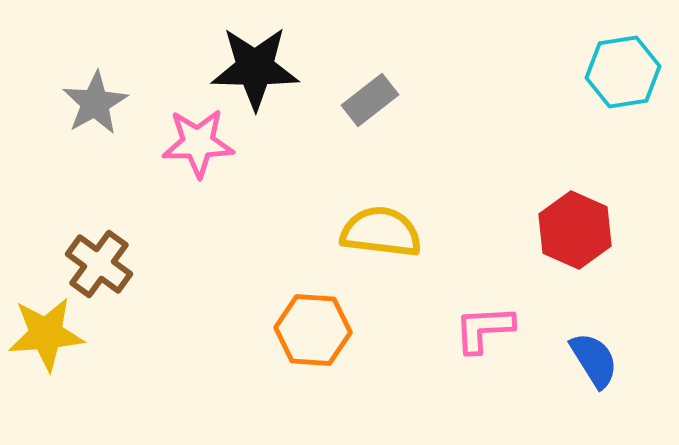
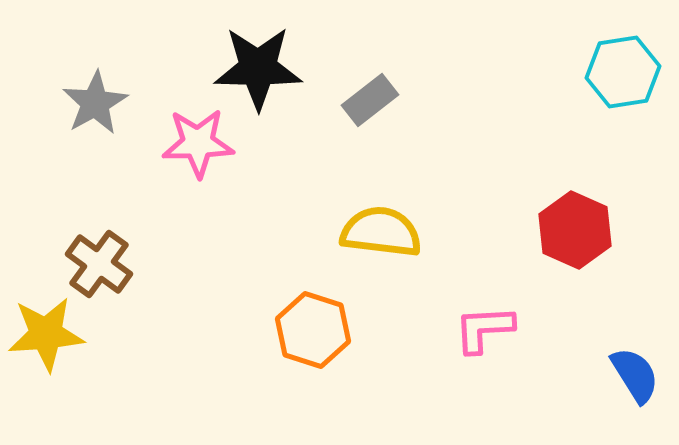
black star: moved 3 px right
orange hexagon: rotated 14 degrees clockwise
blue semicircle: moved 41 px right, 15 px down
